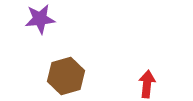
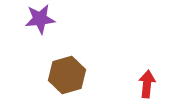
brown hexagon: moved 1 px right, 1 px up
